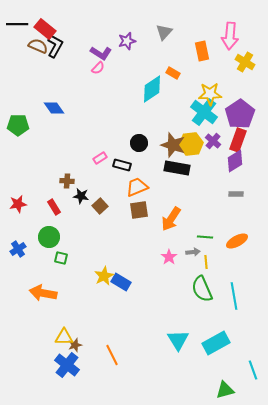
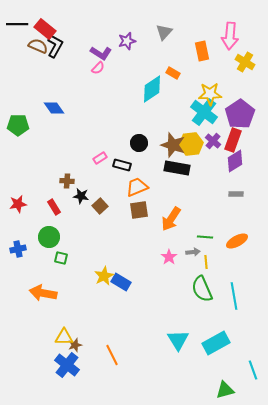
red rectangle at (238, 140): moved 5 px left
blue cross at (18, 249): rotated 21 degrees clockwise
